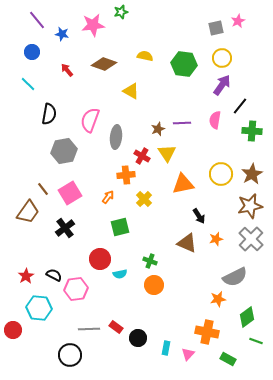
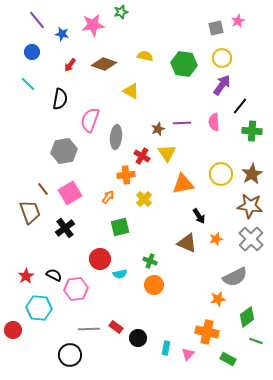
red arrow at (67, 70): moved 3 px right, 5 px up; rotated 104 degrees counterclockwise
black semicircle at (49, 114): moved 11 px right, 15 px up
pink semicircle at (215, 120): moved 1 px left, 2 px down; rotated 12 degrees counterclockwise
brown star at (250, 206): rotated 20 degrees clockwise
brown trapezoid at (28, 212): moved 2 px right; rotated 55 degrees counterclockwise
